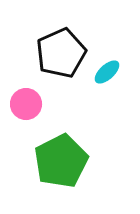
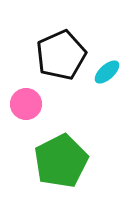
black pentagon: moved 2 px down
